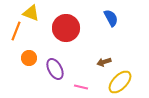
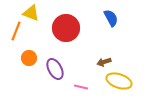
yellow ellipse: moved 1 px left, 1 px up; rotated 65 degrees clockwise
